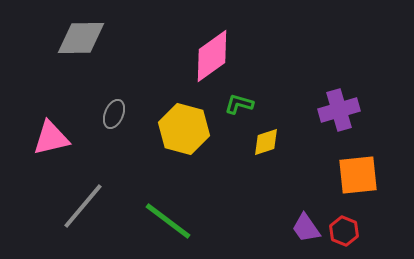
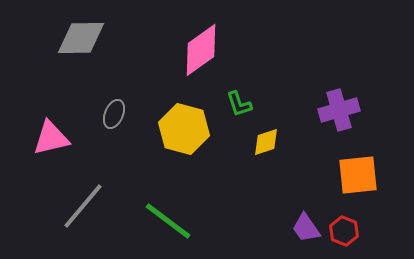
pink diamond: moved 11 px left, 6 px up
green L-shape: rotated 124 degrees counterclockwise
